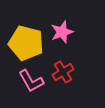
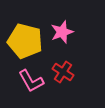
yellow pentagon: moved 1 px left, 2 px up
red cross: rotated 25 degrees counterclockwise
